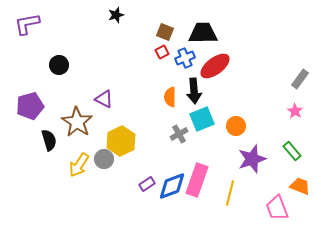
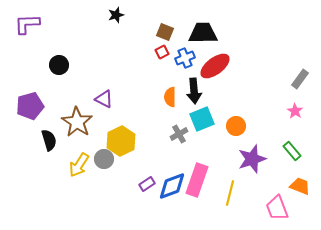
purple L-shape: rotated 8 degrees clockwise
